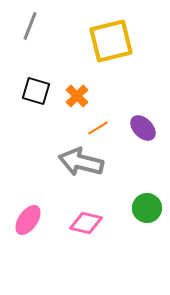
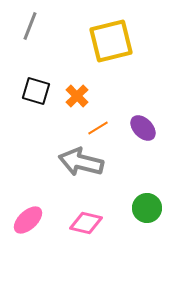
pink ellipse: rotated 12 degrees clockwise
